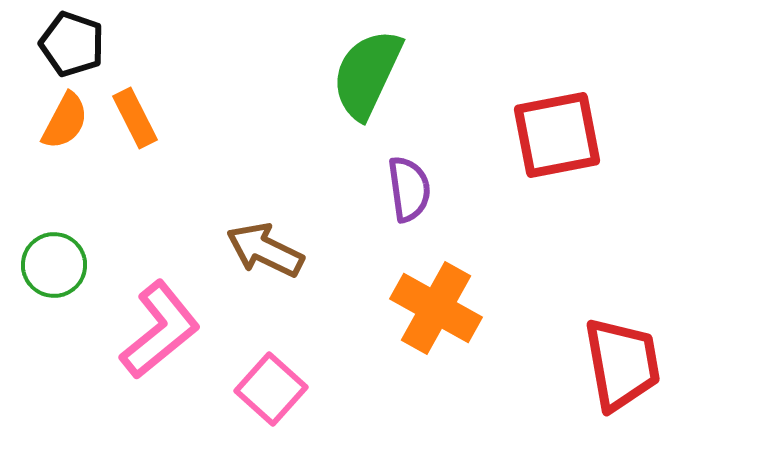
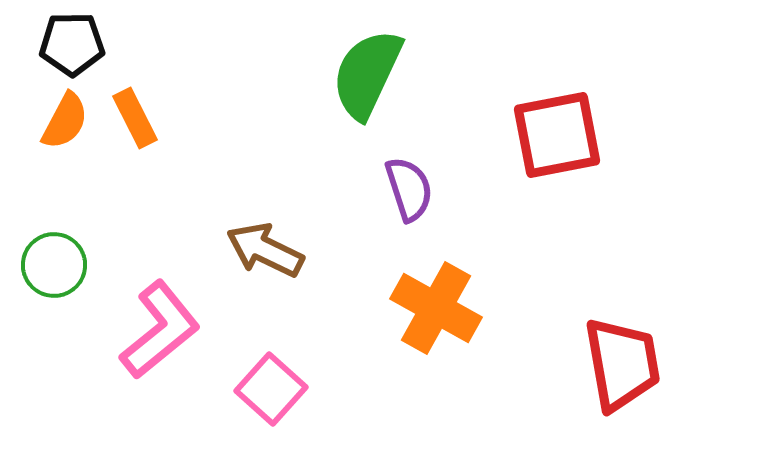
black pentagon: rotated 20 degrees counterclockwise
purple semicircle: rotated 10 degrees counterclockwise
